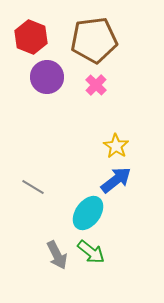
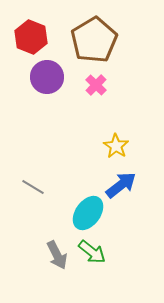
brown pentagon: rotated 24 degrees counterclockwise
blue arrow: moved 5 px right, 5 px down
green arrow: moved 1 px right
